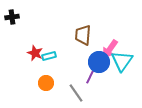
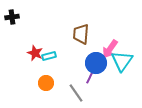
brown trapezoid: moved 2 px left, 1 px up
blue circle: moved 3 px left, 1 px down
